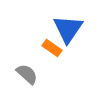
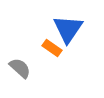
gray semicircle: moved 7 px left, 6 px up
